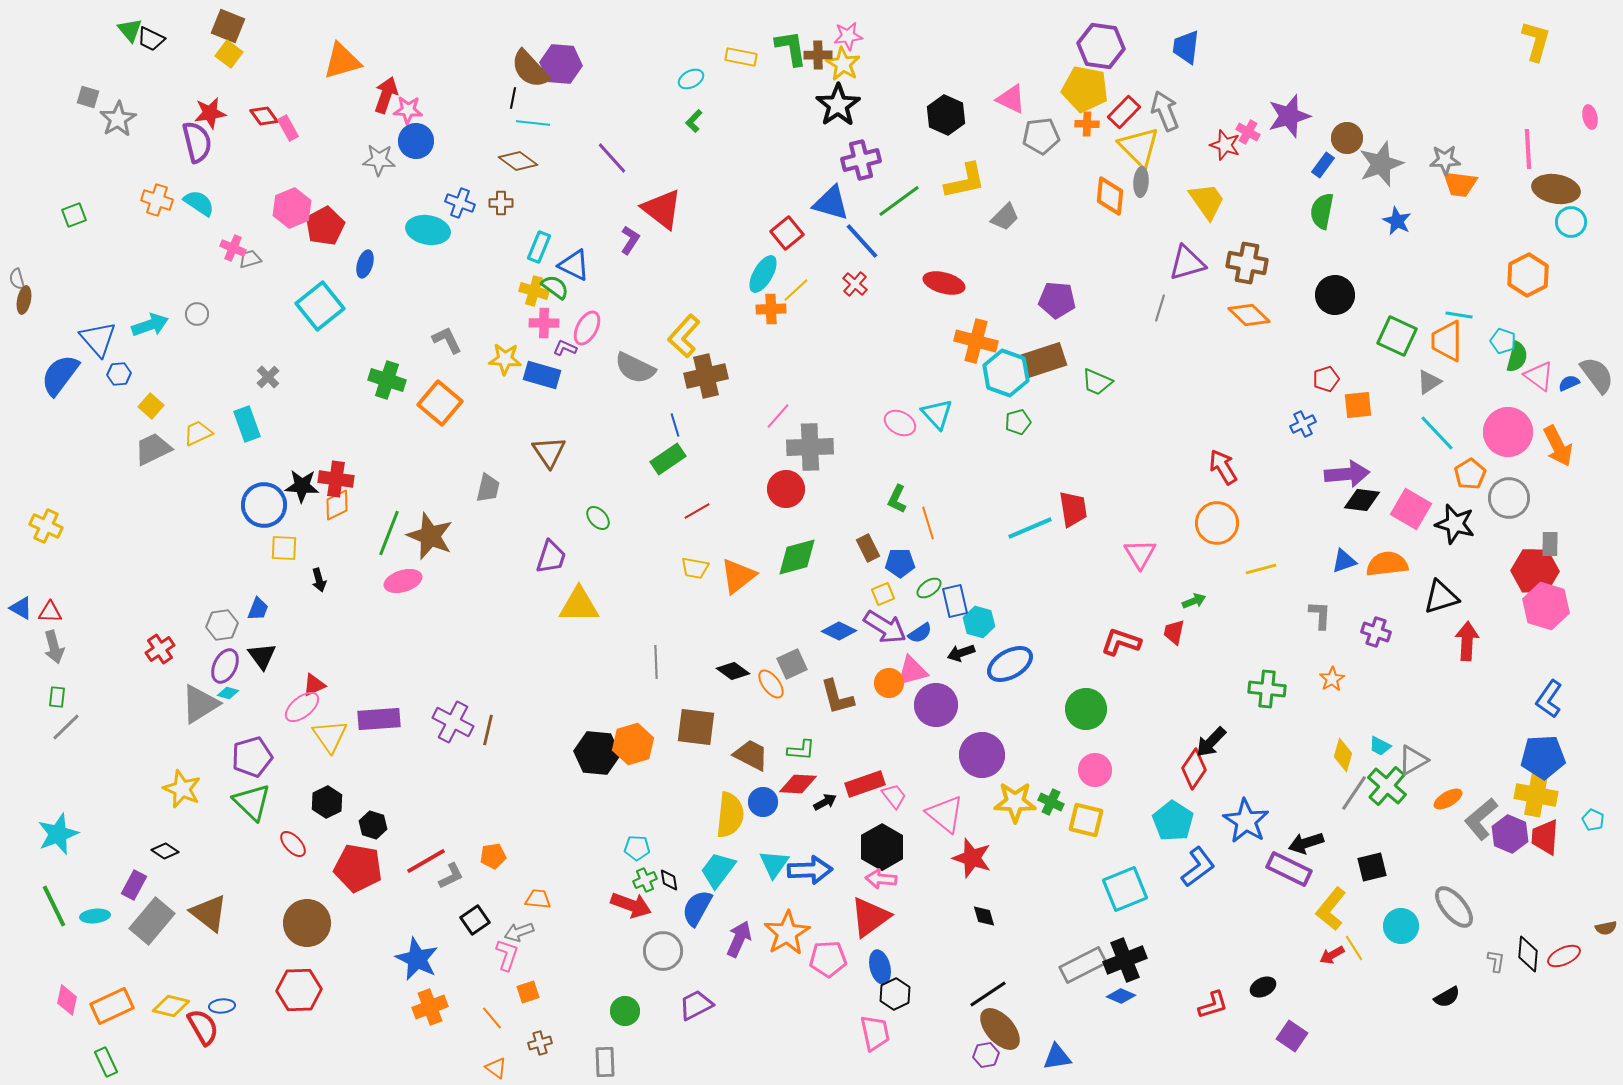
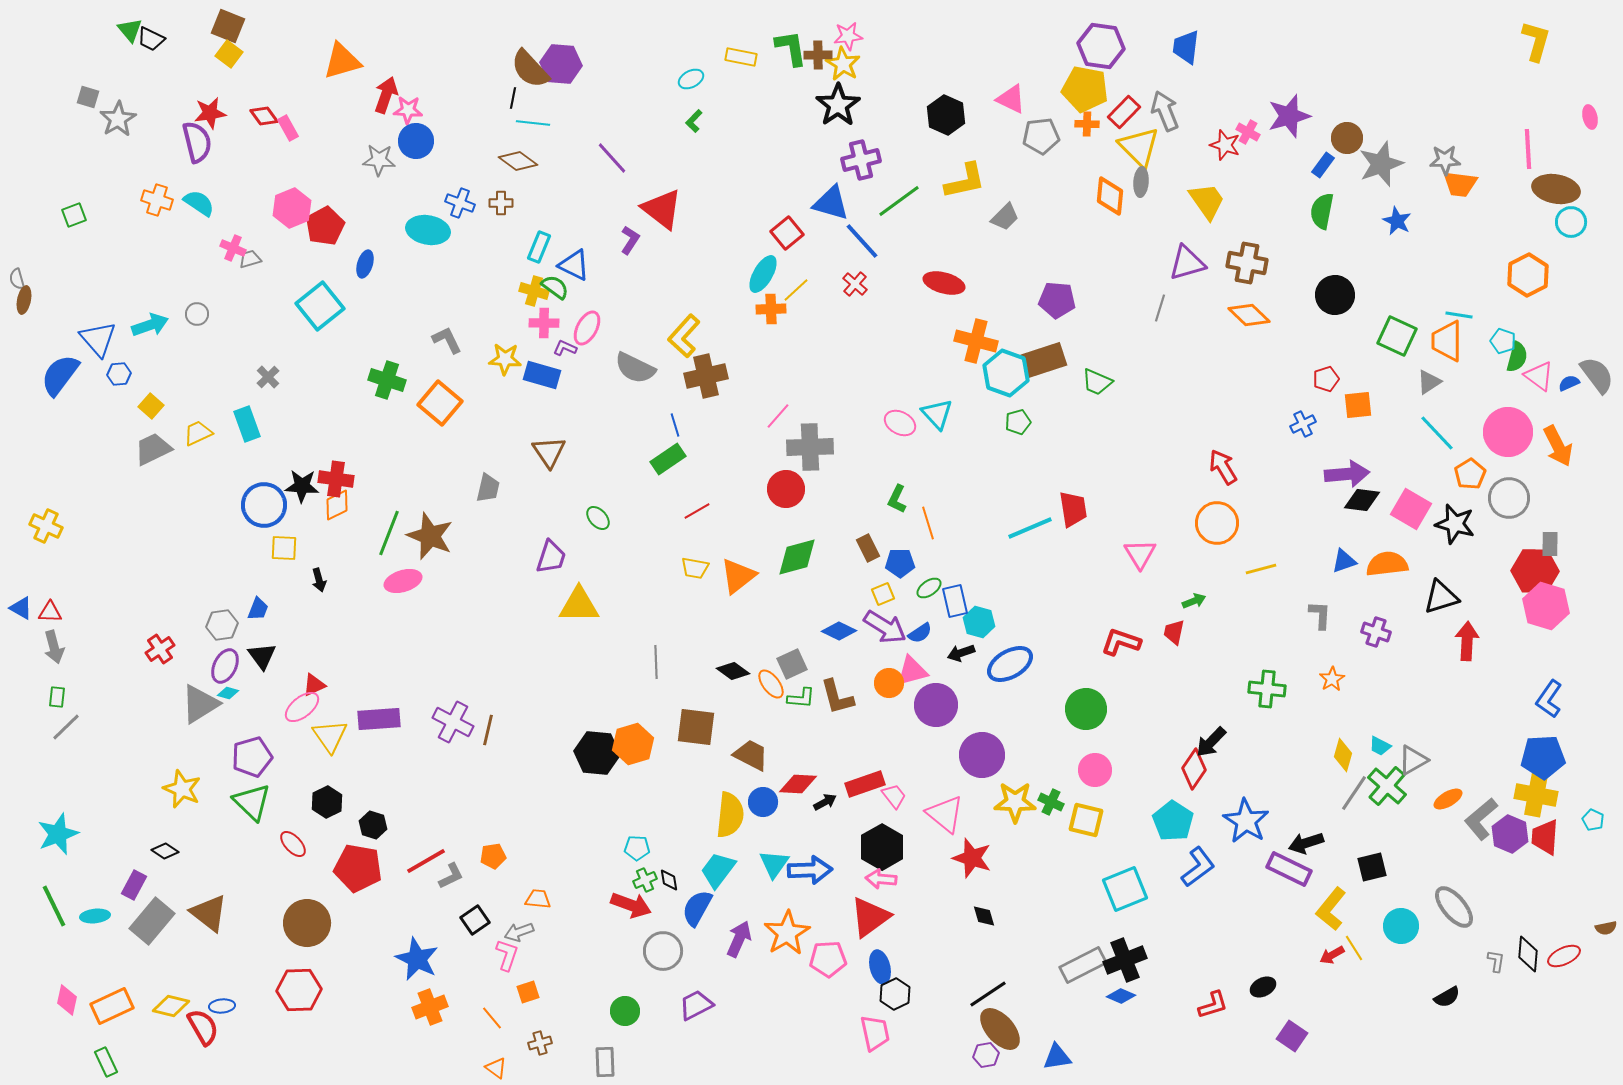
green L-shape at (801, 750): moved 52 px up
